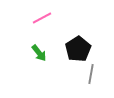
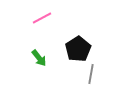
green arrow: moved 5 px down
